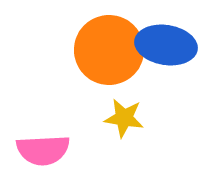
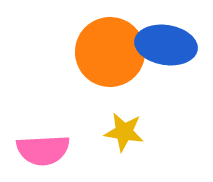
orange circle: moved 1 px right, 2 px down
yellow star: moved 14 px down
